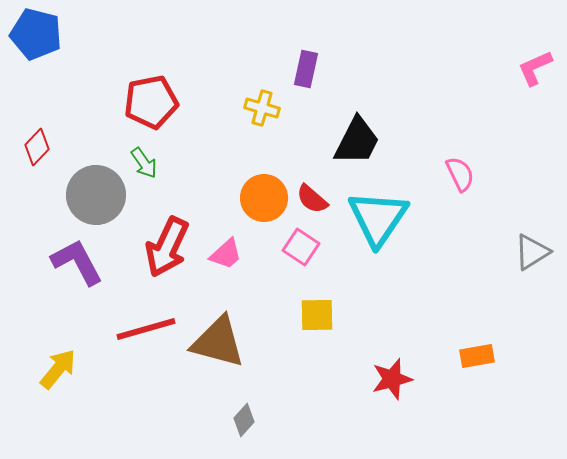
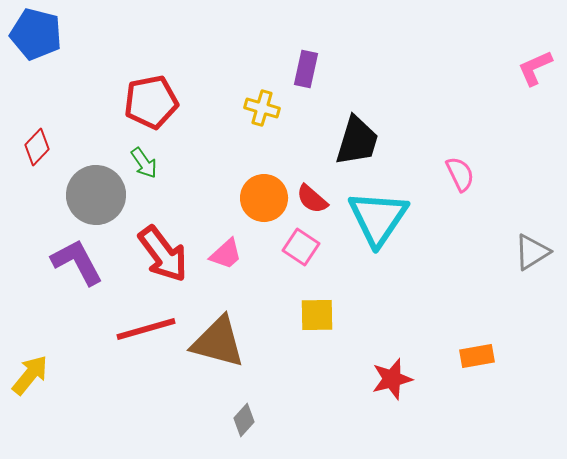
black trapezoid: rotated 10 degrees counterclockwise
red arrow: moved 4 px left, 7 px down; rotated 62 degrees counterclockwise
yellow arrow: moved 28 px left, 6 px down
